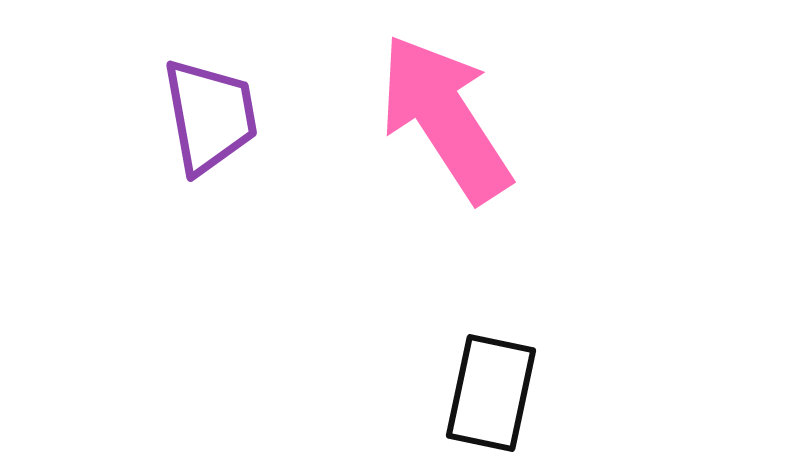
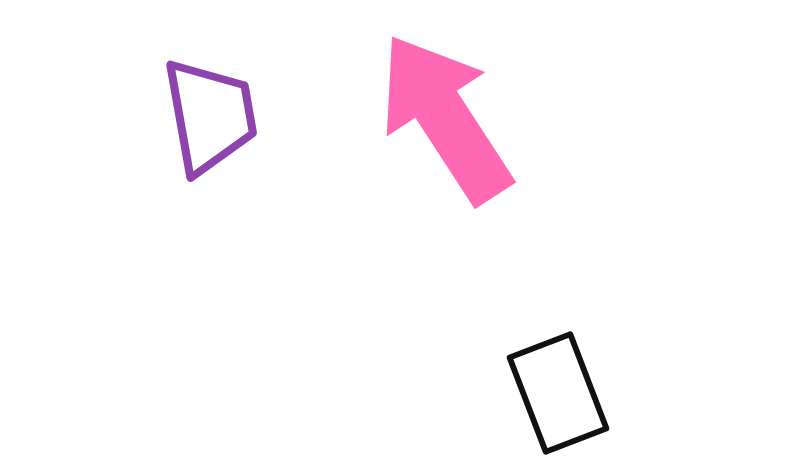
black rectangle: moved 67 px right; rotated 33 degrees counterclockwise
